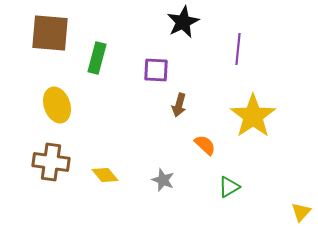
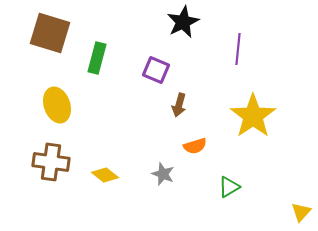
brown square: rotated 12 degrees clockwise
purple square: rotated 20 degrees clockwise
orange semicircle: moved 10 px left, 1 px down; rotated 120 degrees clockwise
yellow diamond: rotated 12 degrees counterclockwise
gray star: moved 6 px up
